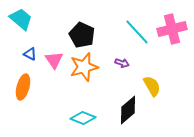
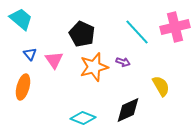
pink cross: moved 3 px right, 2 px up
black pentagon: moved 1 px up
blue triangle: rotated 24 degrees clockwise
purple arrow: moved 1 px right, 1 px up
orange star: moved 10 px right
yellow semicircle: moved 9 px right
black diamond: rotated 16 degrees clockwise
